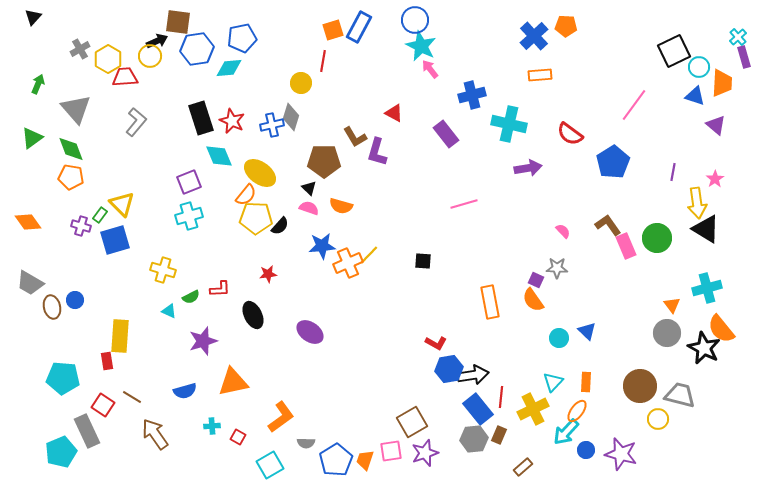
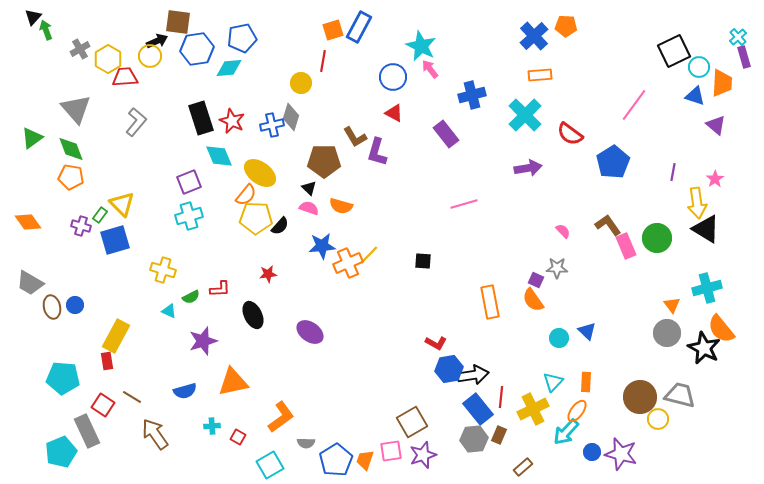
blue circle at (415, 20): moved 22 px left, 57 px down
green arrow at (38, 84): moved 8 px right, 54 px up; rotated 42 degrees counterclockwise
cyan cross at (509, 124): moved 16 px right, 9 px up; rotated 32 degrees clockwise
blue circle at (75, 300): moved 5 px down
yellow rectangle at (120, 336): moved 4 px left; rotated 24 degrees clockwise
brown circle at (640, 386): moved 11 px down
blue circle at (586, 450): moved 6 px right, 2 px down
purple star at (425, 453): moved 2 px left, 2 px down
